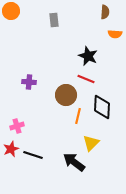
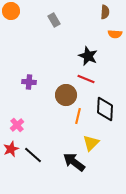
gray rectangle: rotated 24 degrees counterclockwise
black diamond: moved 3 px right, 2 px down
pink cross: moved 1 px up; rotated 24 degrees counterclockwise
black line: rotated 24 degrees clockwise
